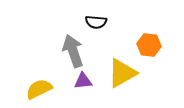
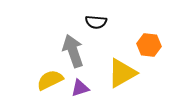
purple triangle: moved 3 px left, 7 px down; rotated 12 degrees counterclockwise
yellow semicircle: moved 11 px right, 9 px up
